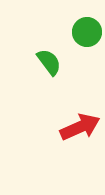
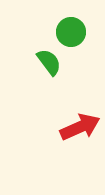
green circle: moved 16 px left
